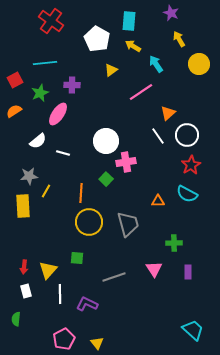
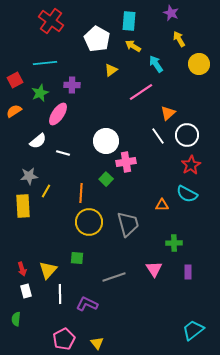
orange triangle at (158, 201): moved 4 px right, 4 px down
red arrow at (24, 267): moved 2 px left, 2 px down; rotated 24 degrees counterclockwise
cyan trapezoid at (193, 330): rotated 80 degrees counterclockwise
